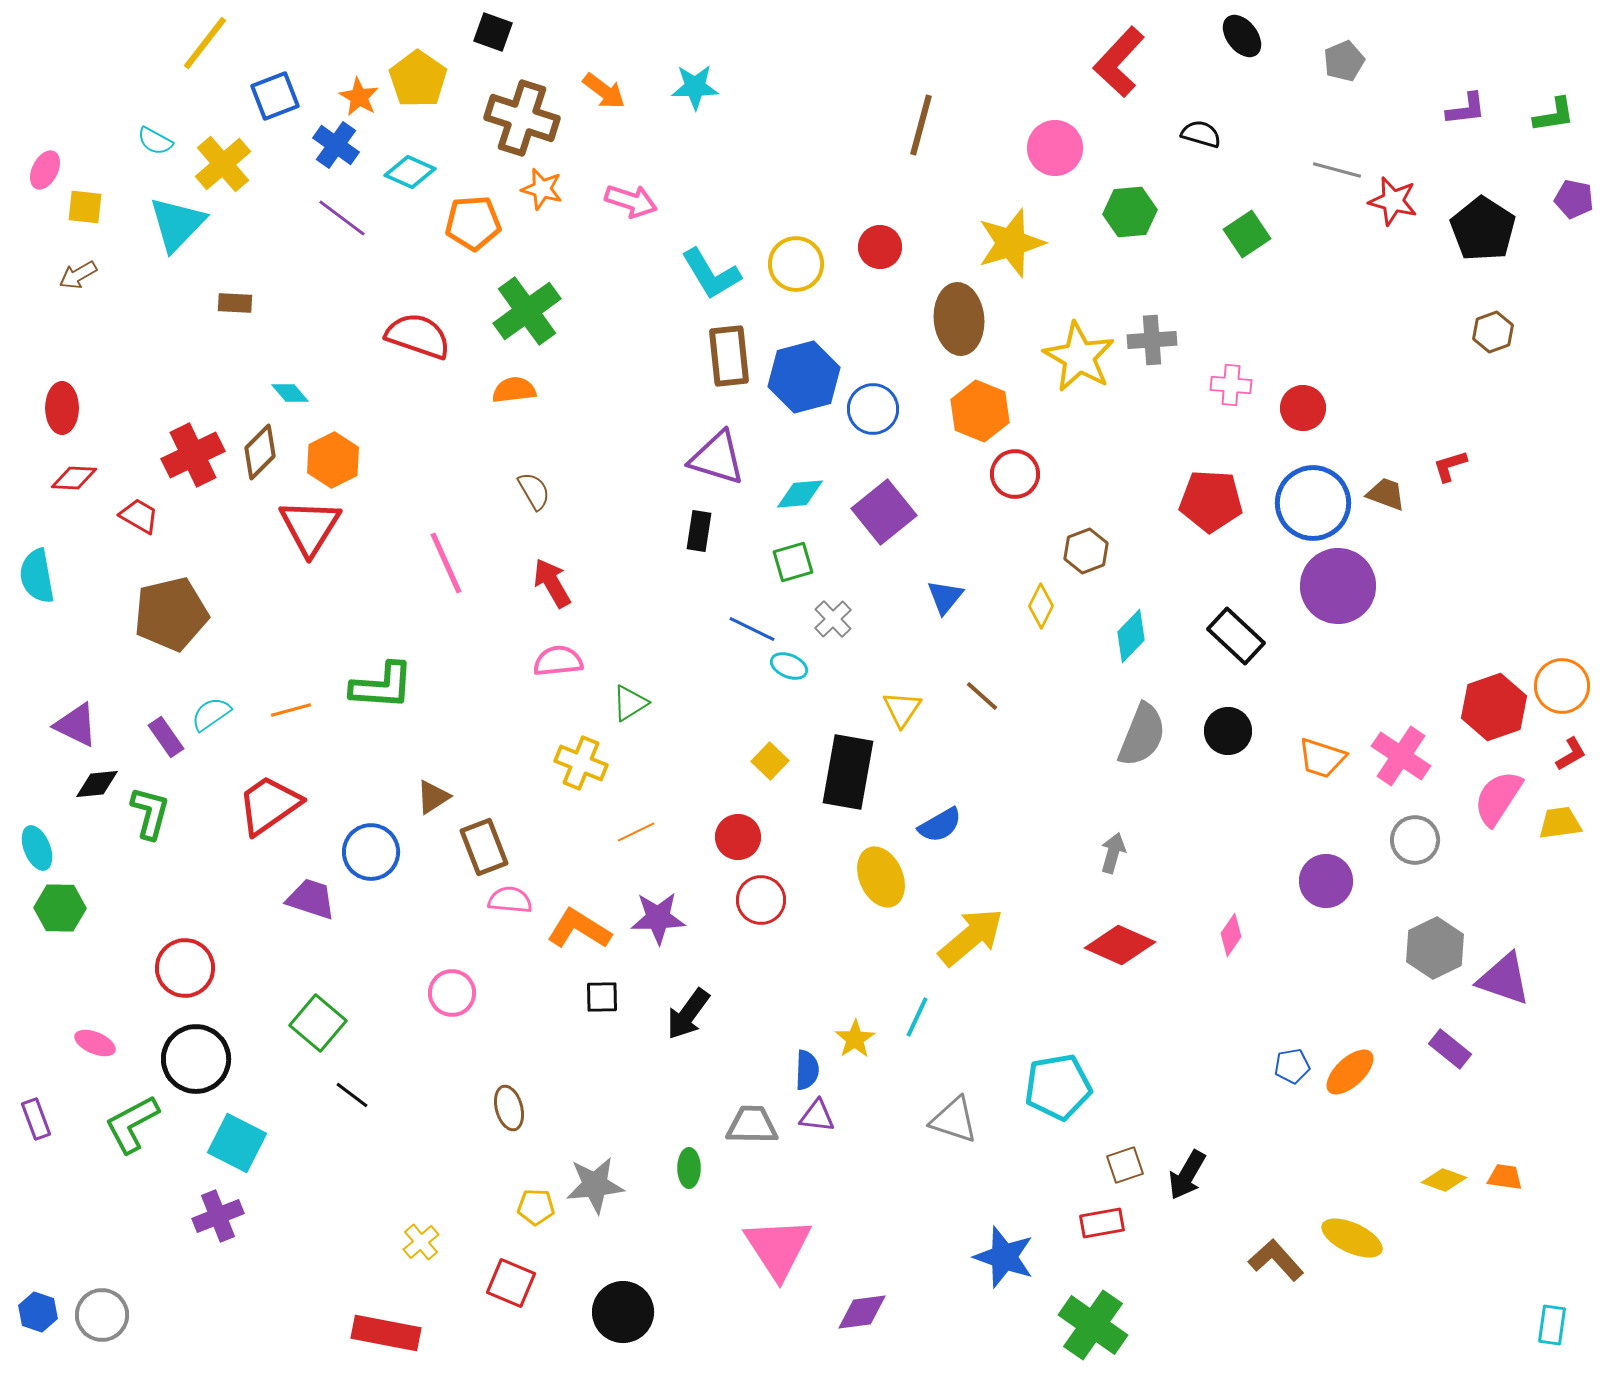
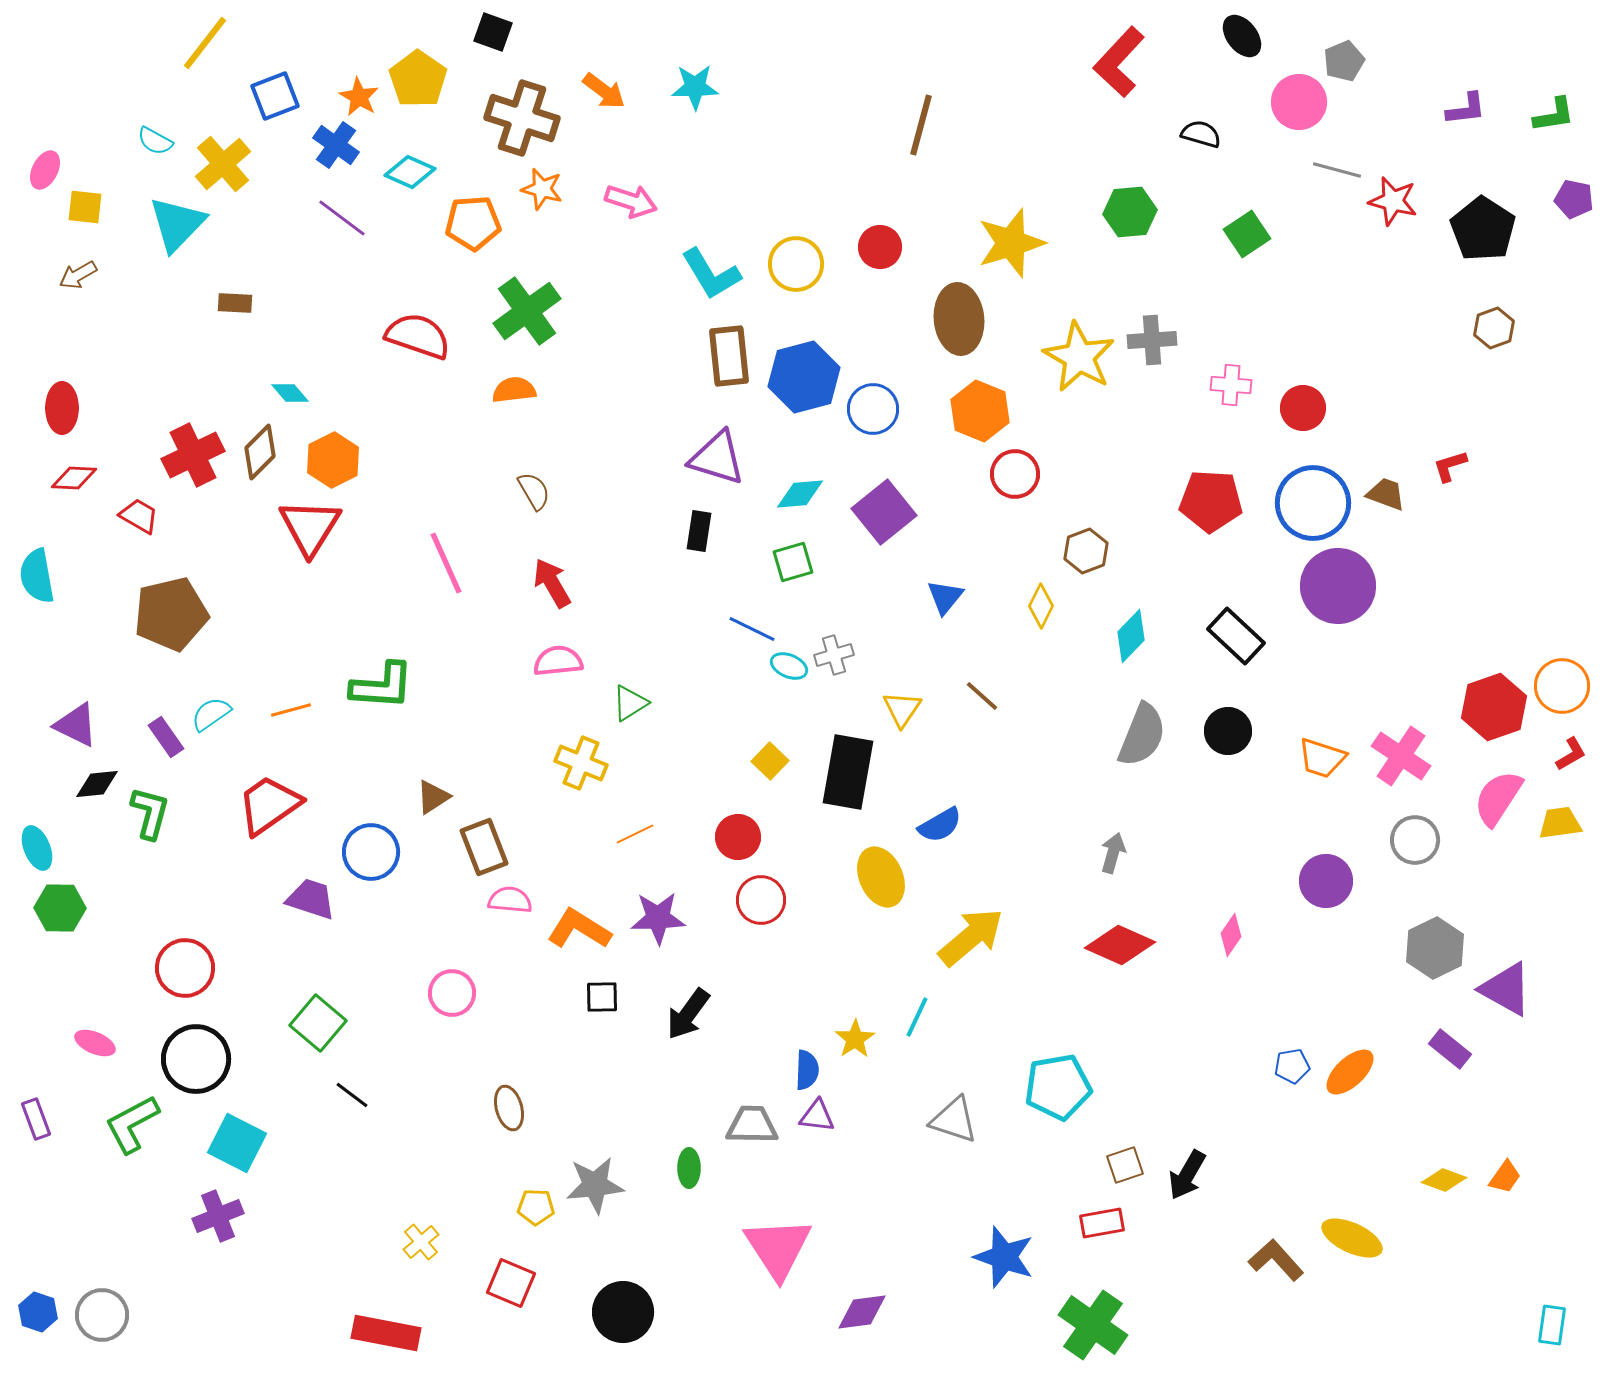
pink circle at (1055, 148): moved 244 px right, 46 px up
brown hexagon at (1493, 332): moved 1 px right, 4 px up
gray cross at (833, 619): moved 1 px right, 36 px down; rotated 27 degrees clockwise
orange line at (636, 832): moved 1 px left, 2 px down
purple triangle at (1504, 979): moved 2 px right, 10 px down; rotated 10 degrees clockwise
orange trapezoid at (1505, 1177): rotated 117 degrees clockwise
